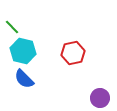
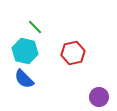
green line: moved 23 px right
cyan hexagon: moved 2 px right
purple circle: moved 1 px left, 1 px up
